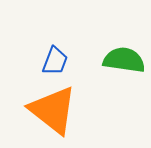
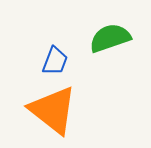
green semicircle: moved 14 px left, 22 px up; rotated 27 degrees counterclockwise
